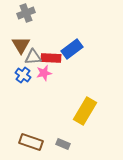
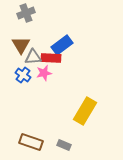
blue rectangle: moved 10 px left, 4 px up
gray rectangle: moved 1 px right, 1 px down
